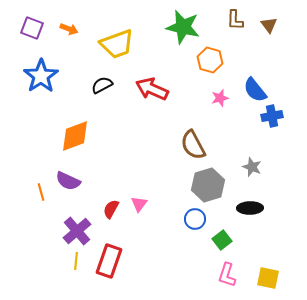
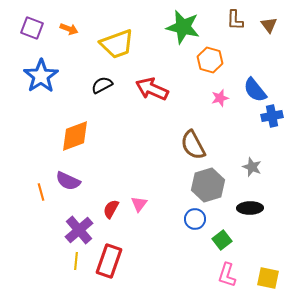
purple cross: moved 2 px right, 1 px up
